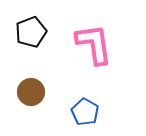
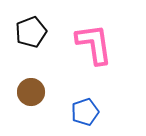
blue pentagon: rotated 24 degrees clockwise
